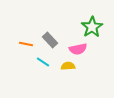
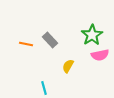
green star: moved 8 px down
pink semicircle: moved 22 px right, 6 px down
cyan line: moved 1 px right, 26 px down; rotated 40 degrees clockwise
yellow semicircle: rotated 56 degrees counterclockwise
